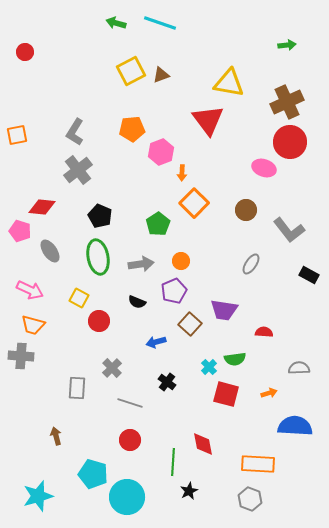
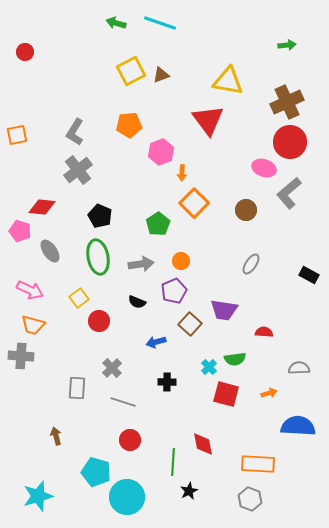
yellow triangle at (229, 83): moved 1 px left, 2 px up
orange pentagon at (132, 129): moved 3 px left, 4 px up
gray L-shape at (289, 230): moved 37 px up; rotated 88 degrees clockwise
yellow square at (79, 298): rotated 24 degrees clockwise
black cross at (167, 382): rotated 36 degrees counterclockwise
gray line at (130, 403): moved 7 px left, 1 px up
blue semicircle at (295, 426): moved 3 px right
cyan pentagon at (93, 474): moved 3 px right, 2 px up
